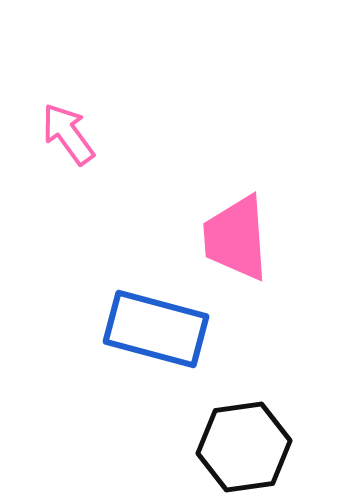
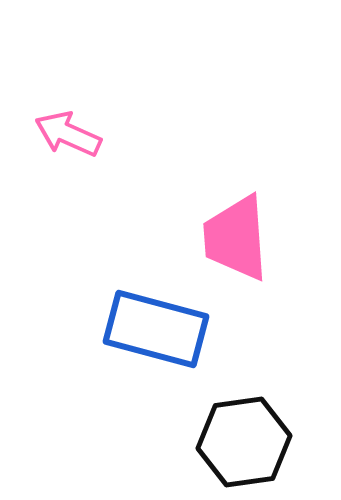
pink arrow: rotated 30 degrees counterclockwise
black hexagon: moved 5 px up
